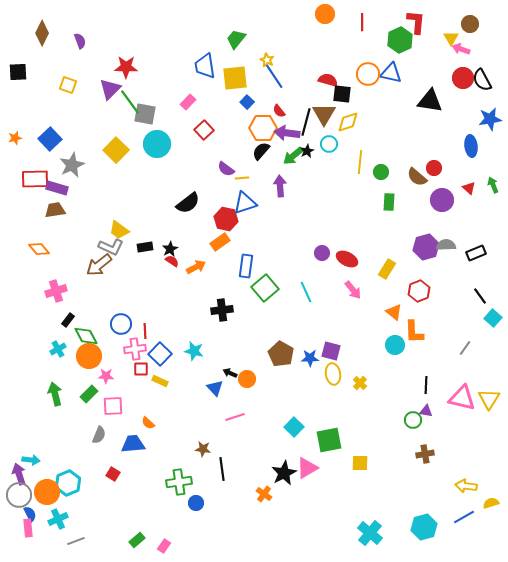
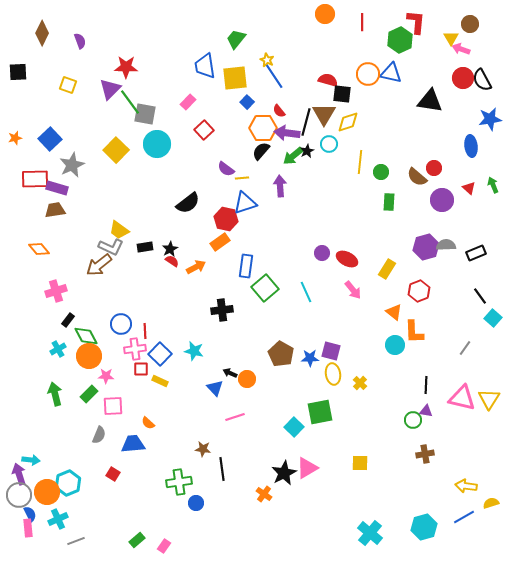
green square at (329, 440): moved 9 px left, 28 px up
